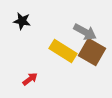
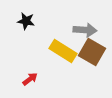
black star: moved 4 px right
gray arrow: moved 2 px up; rotated 25 degrees counterclockwise
